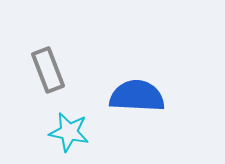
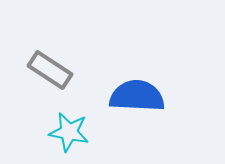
gray rectangle: moved 2 px right; rotated 36 degrees counterclockwise
